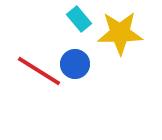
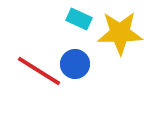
cyan rectangle: rotated 25 degrees counterclockwise
